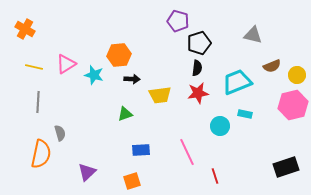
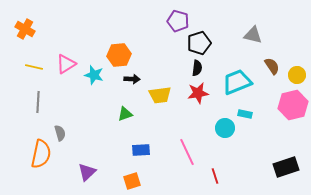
brown semicircle: rotated 102 degrees counterclockwise
cyan circle: moved 5 px right, 2 px down
